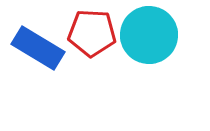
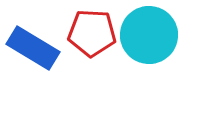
blue rectangle: moved 5 px left
